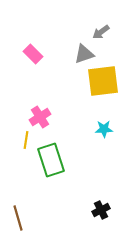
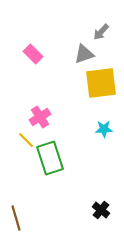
gray arrow: rotated 12 degrees counterclockwise
yellow square: moved 2 px left, 2 px down
yellow line: rotated 54 degrees counterclockwise
green rectangle: moved 1 px left, 2 px up
black cross: rotated 24 degrees counterclockwise
brown line: moved 2 px left
